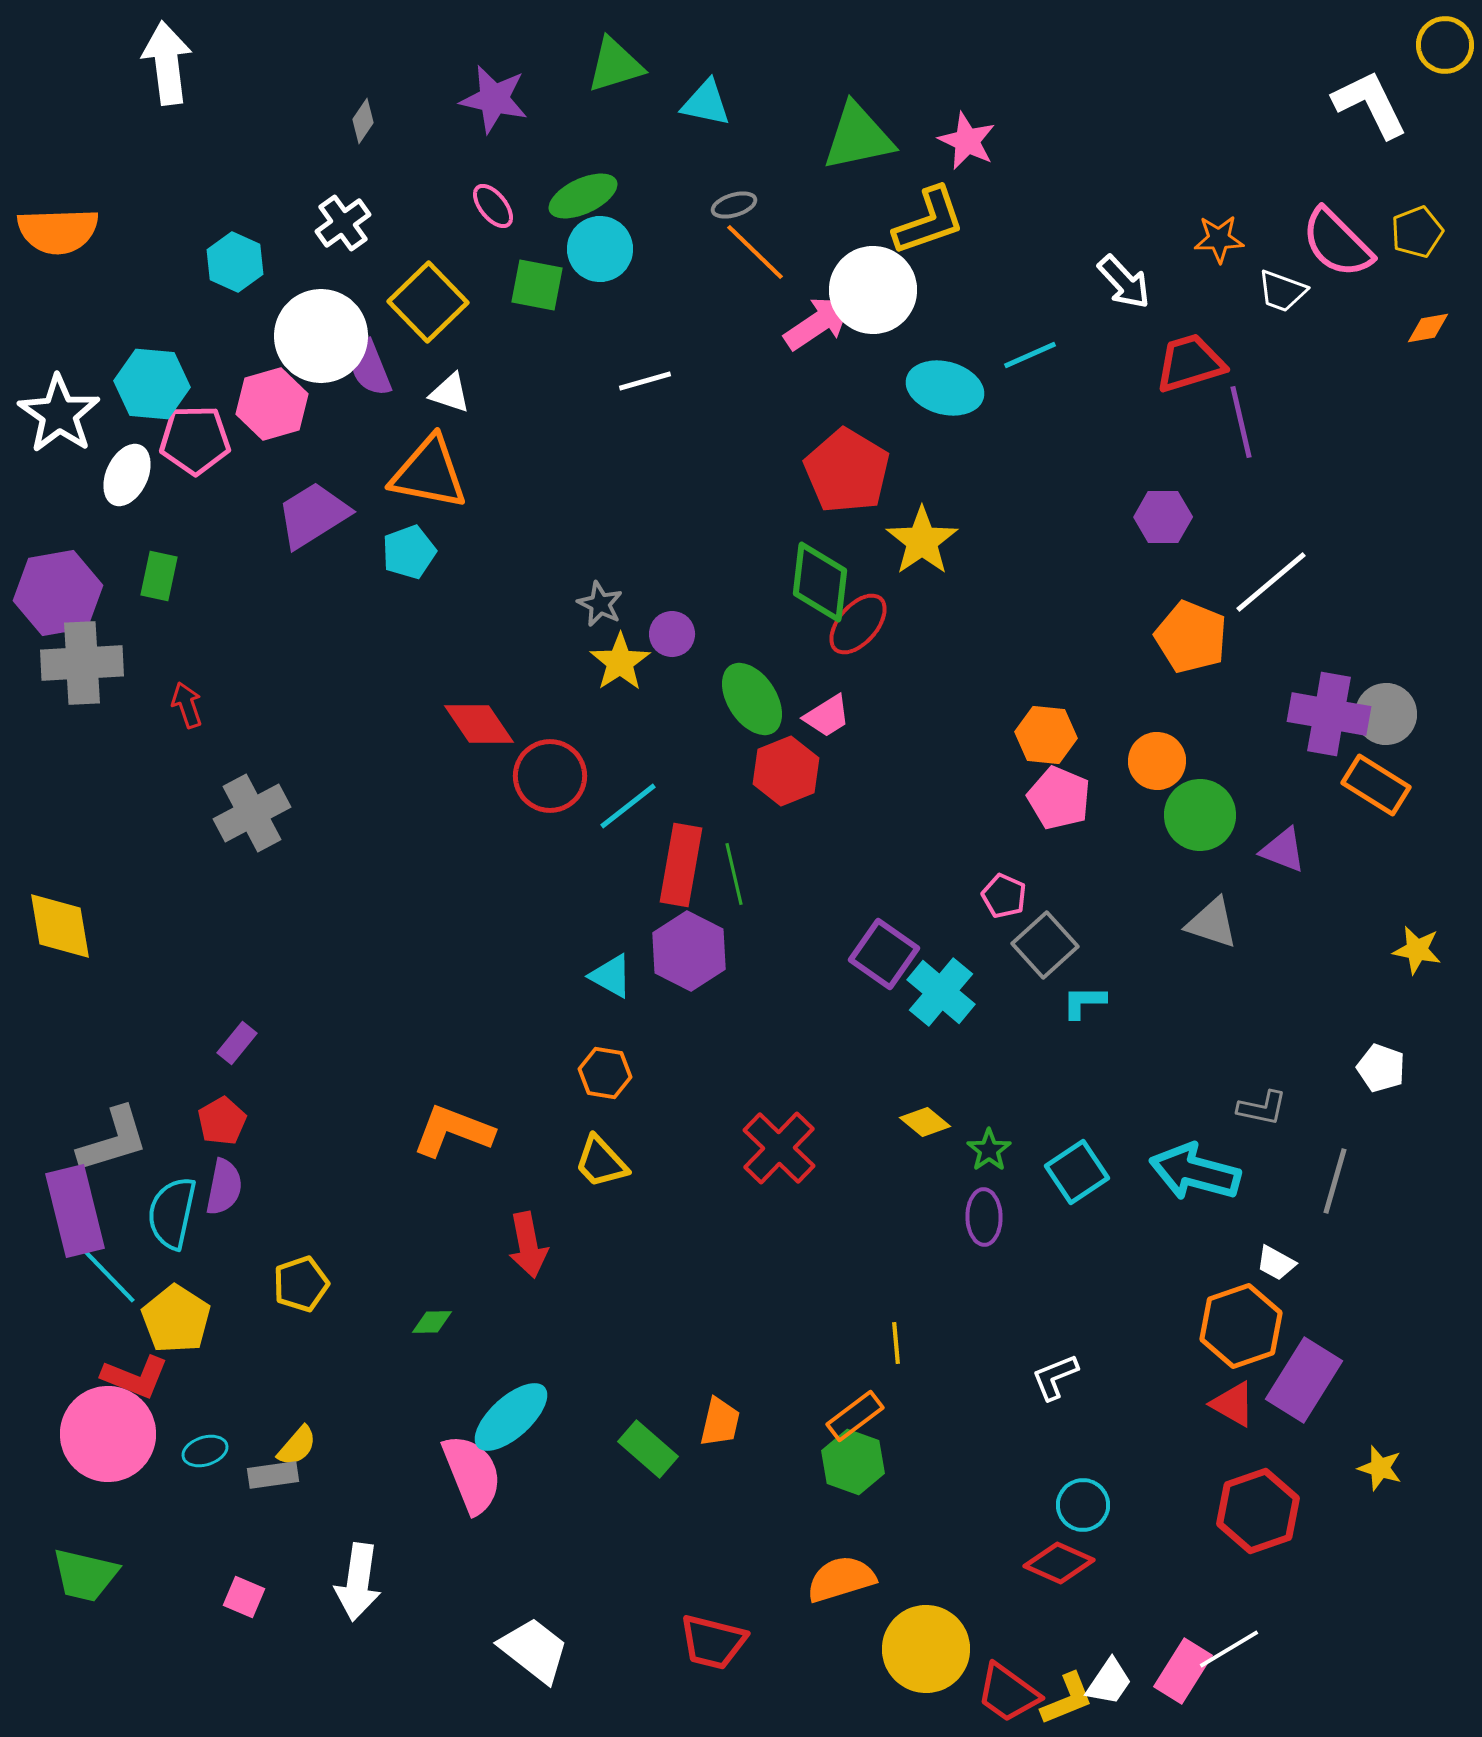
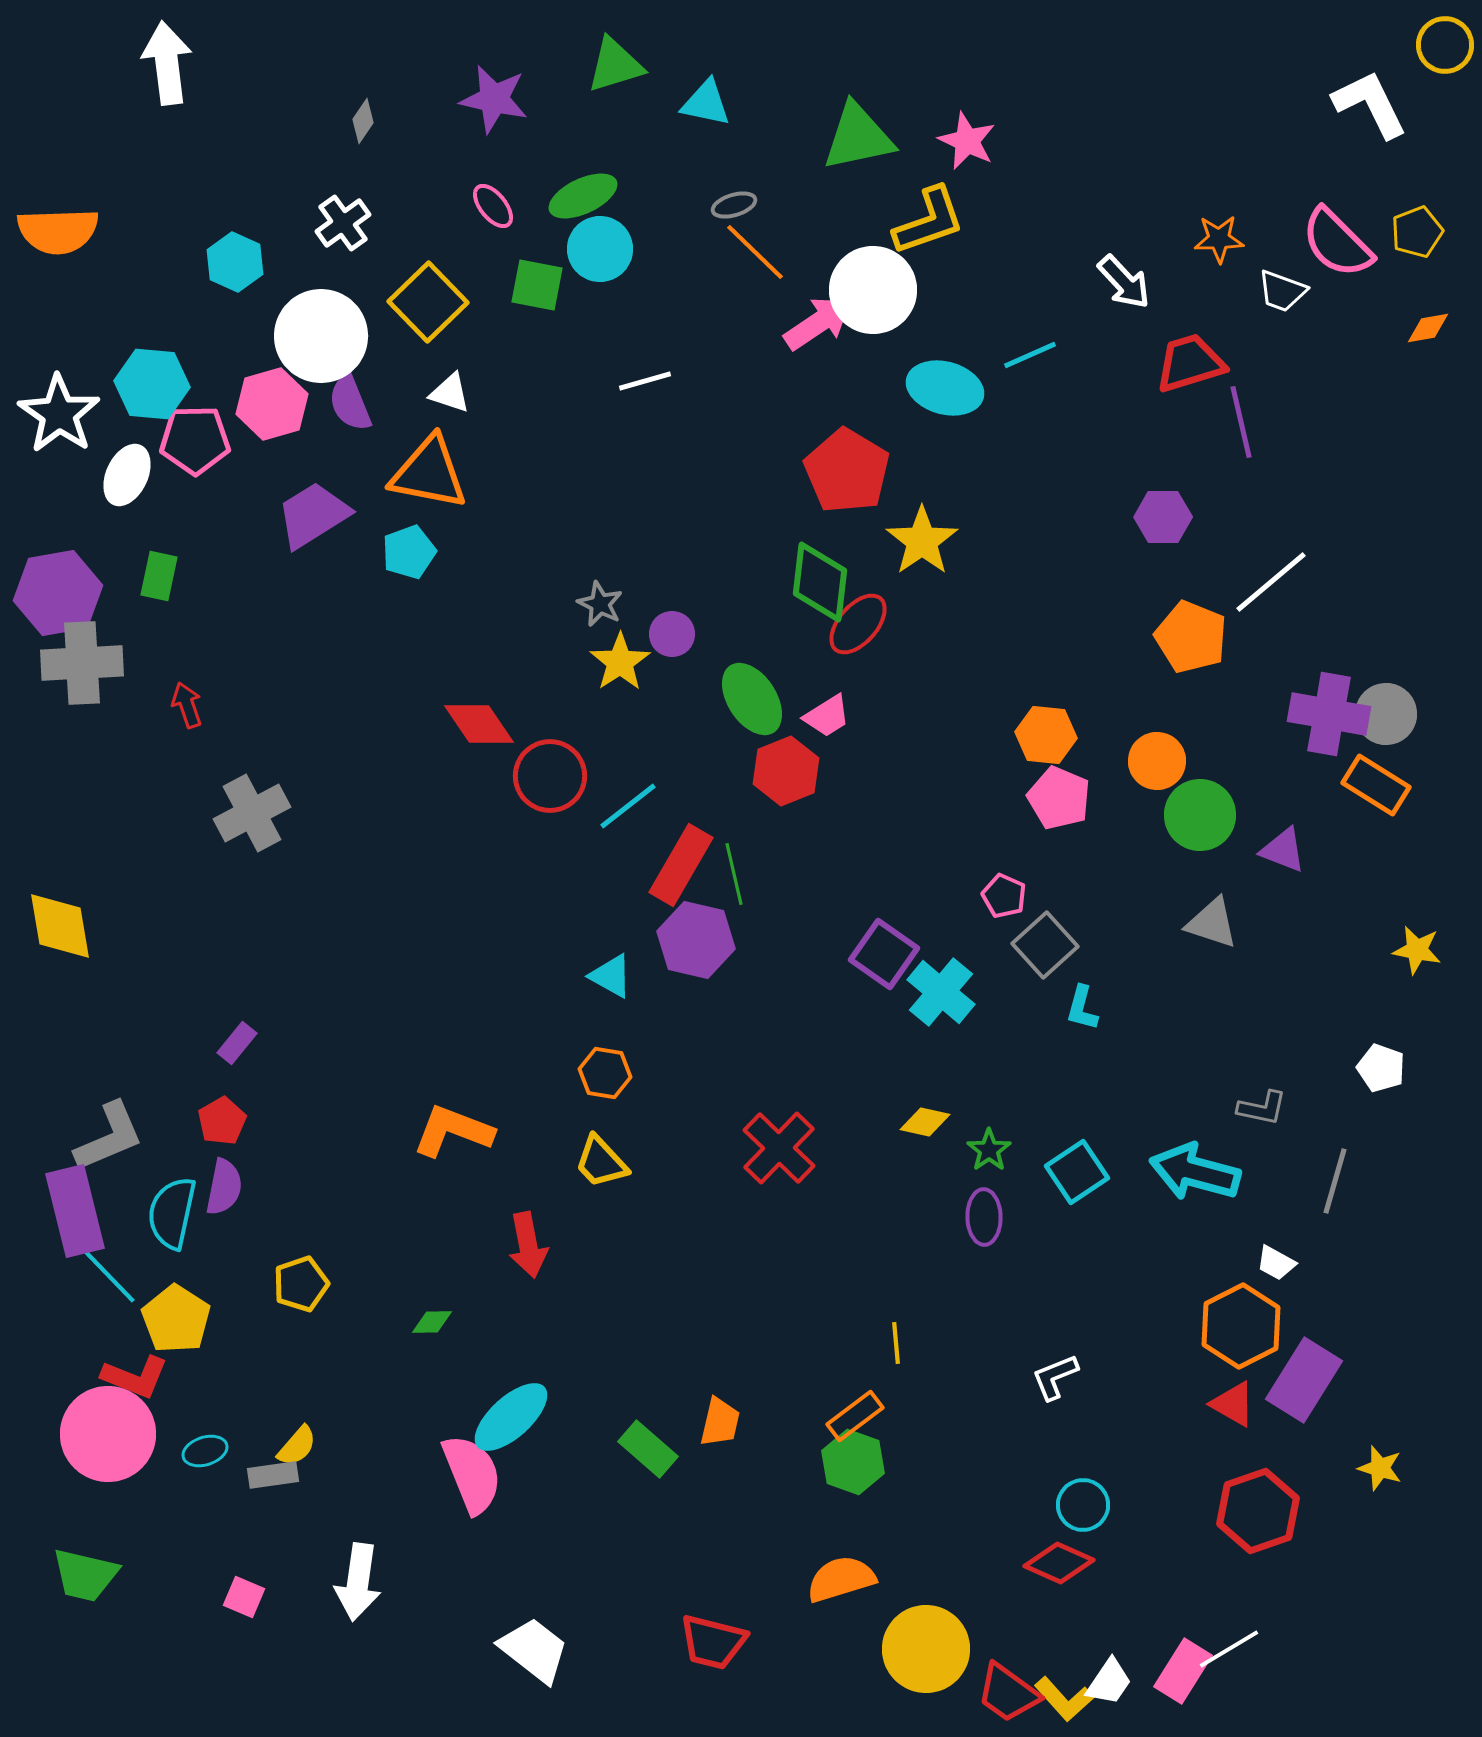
purple semicircle at (370, 368): moved 20 px left, 35 px down
red rectangle at (681, 865): rotated 20 degrees clockwise
purple hexagon at (689, 951): moved 7 px right, 11 px up; rotated 14 degrees counterclockwise
cyan L-shape at (1084, 1002): moved 2 px left, 6 px down; rotated 75 degrees counterclockwise
yellow diamond at (925, 1122): rotated 27 degrees counterclockwise
gray L-shape at (113, 1140): moved 4 px left, 3 px up; rotated 6 degrees counterclockwise
orange hexagon at (1241, 1326): rotated 8 degrees counterclockwise
yellow L-shape at (1067, 1699): moved 3 px left; rotated 70 degrees clockwise
